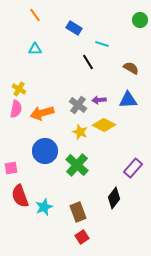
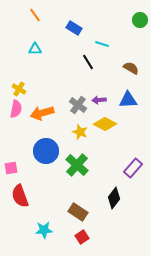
yellow diamond: moved 1 px right, 1 px up
blue circle: moved 1 px right
cyan star: moved 23 px down; rotated 18 degrees clockwise
brown rectangle: rotated 36 degrees counterclockwise
